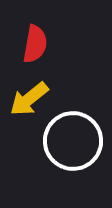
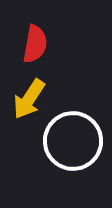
yellow arrow: rotated 18 degrees counterclockwise
